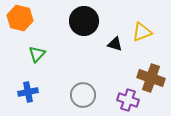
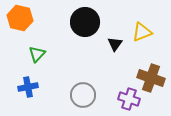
black circle: moved 1 px right, 1 px down
black triangle: rotated 49 degrees clockwise
blue cross: moved 5 px up
purple cross: moved 1 px right, 1 px up
